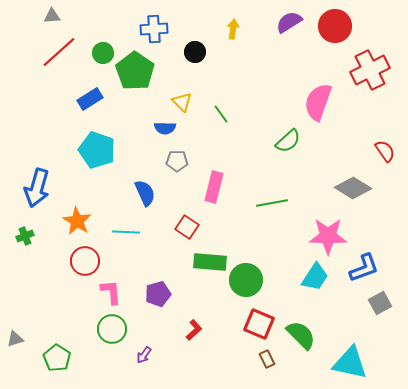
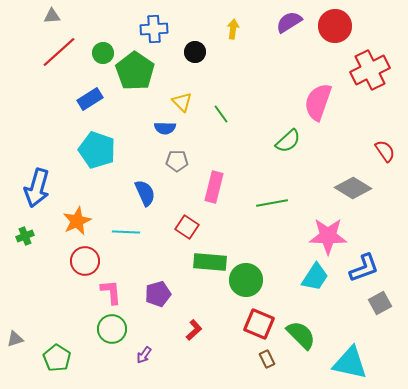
orange star at (77, 221): rotated 16 degrees clockwise
